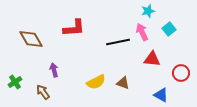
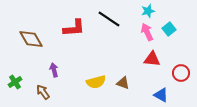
pink arrow: moved 5 px right
black line: moved 9 px left, 23 px up; rotated 45 degrees clockwise
yellow semicircle: rotated 12 degrees clockwise
